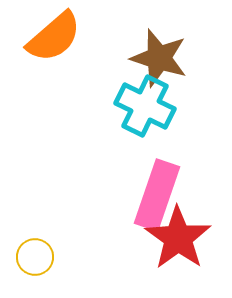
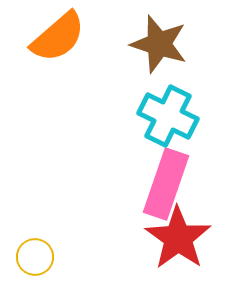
orange semicircle: moved 4 px right
brown star: moved 14 px up
cyan cross: moved 23 px right, 10 px down
pink rectangle: moved 9 px right, 11 px up
